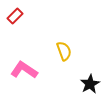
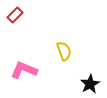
red rectangle: moved 1 px up
pink L-shape: rotated 12 degrees counterclockwise
